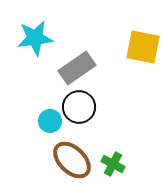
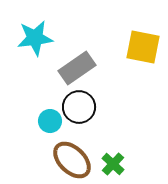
green cross: rotated 15 degrees clockwise
